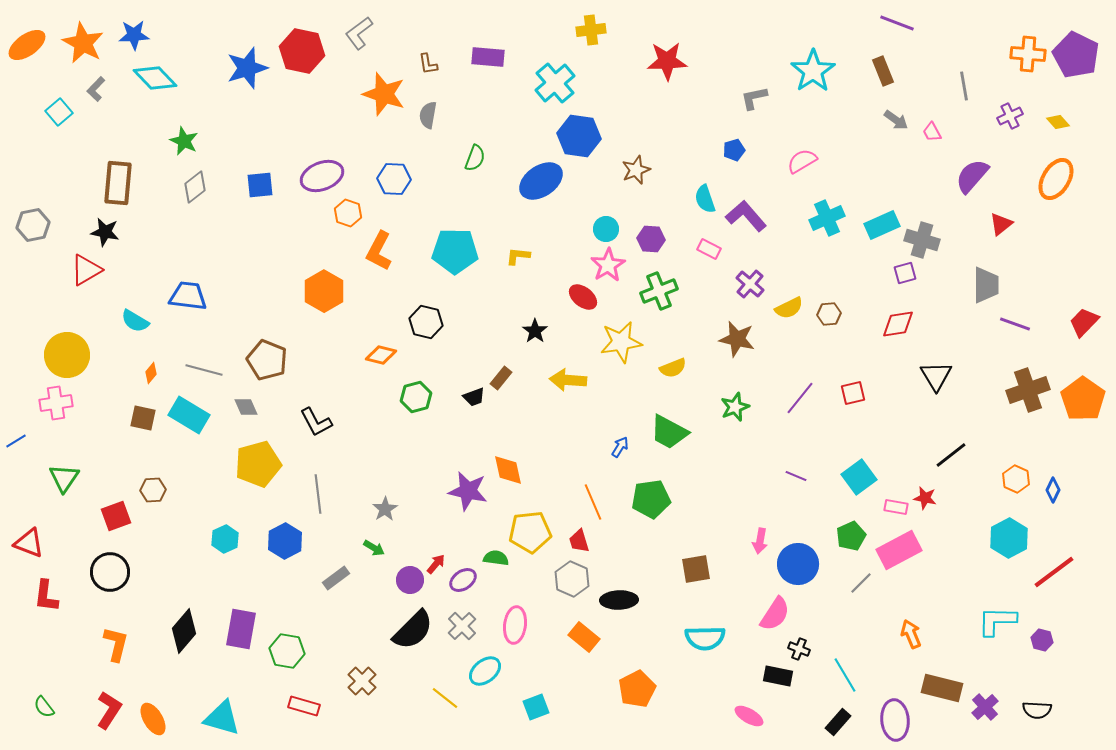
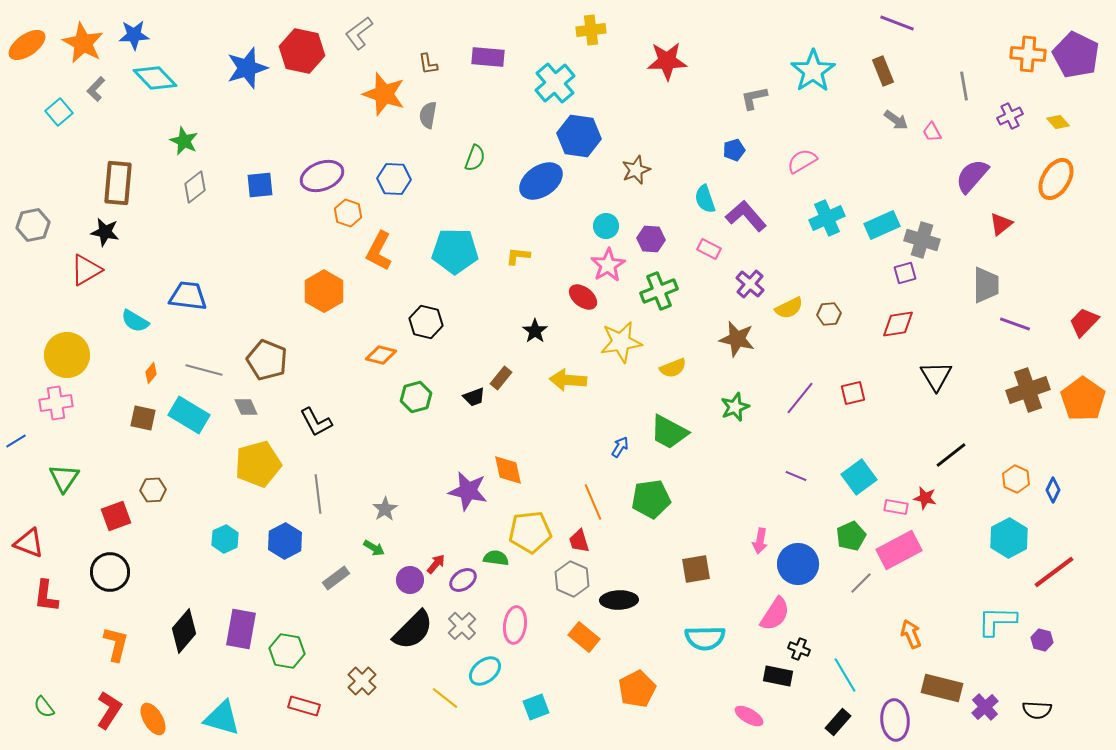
cyan circle at (606, 229): moved 3 px up
